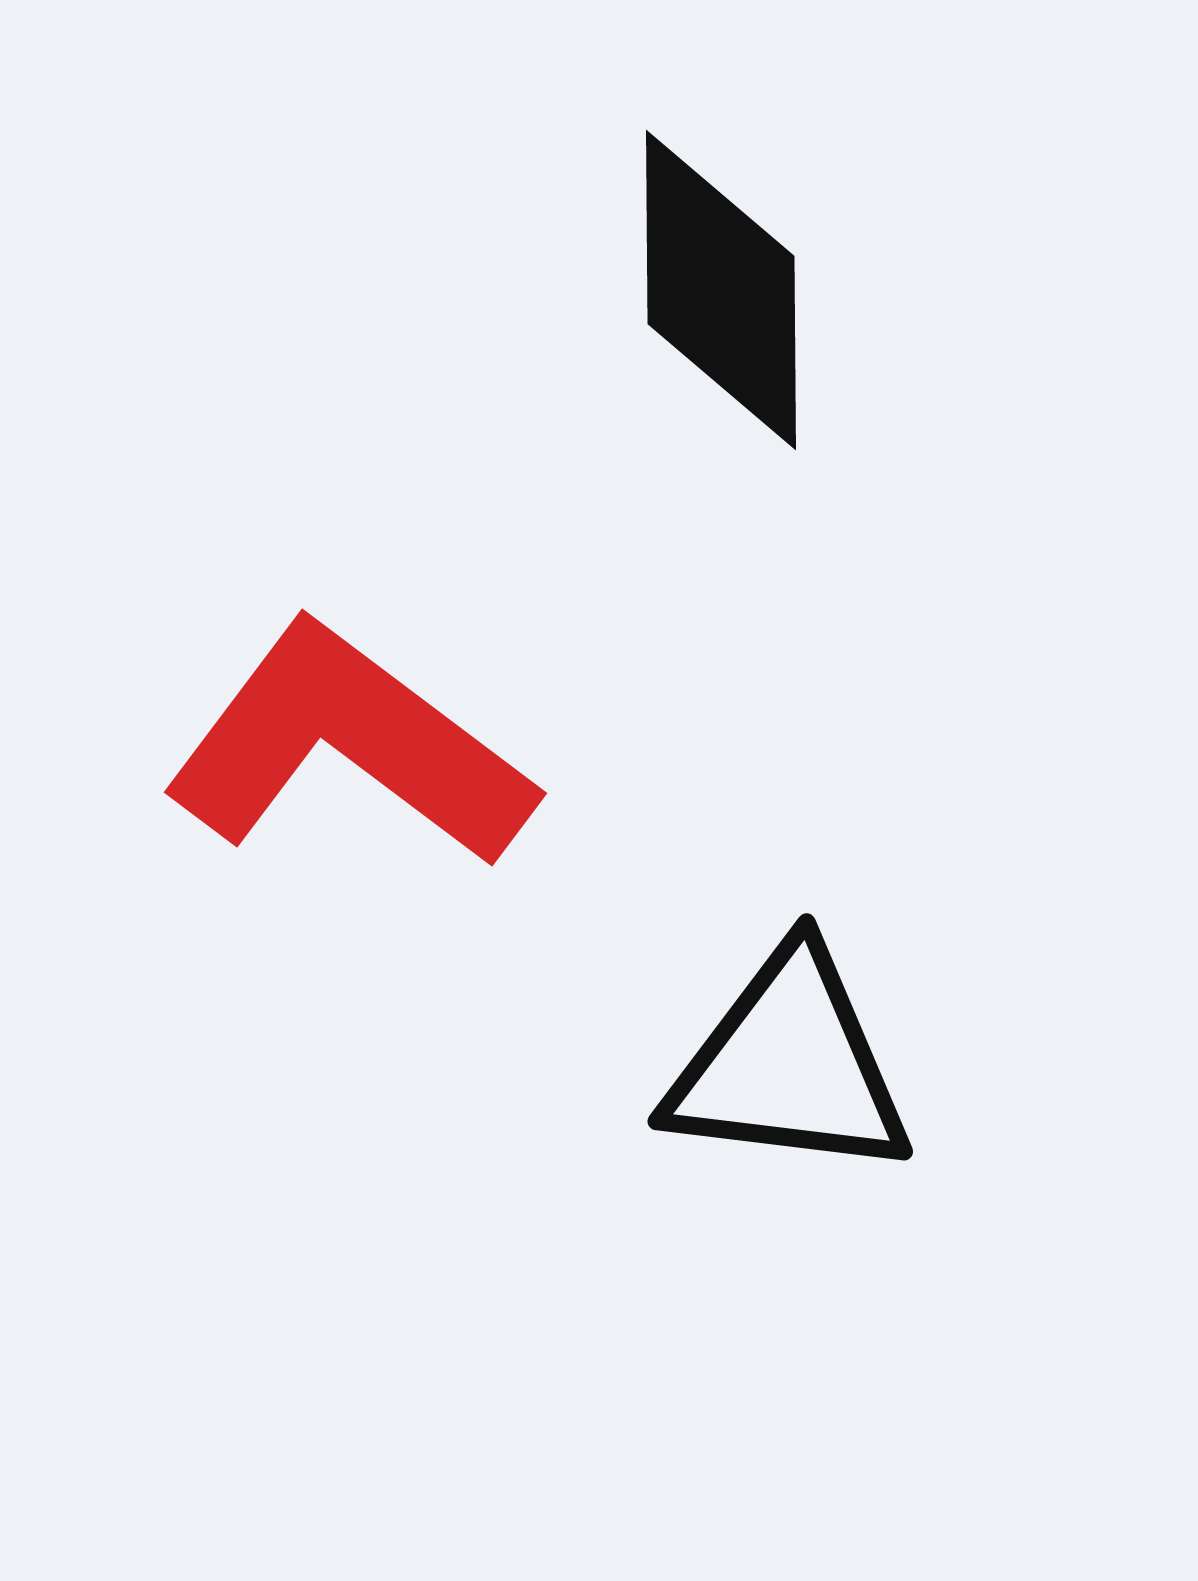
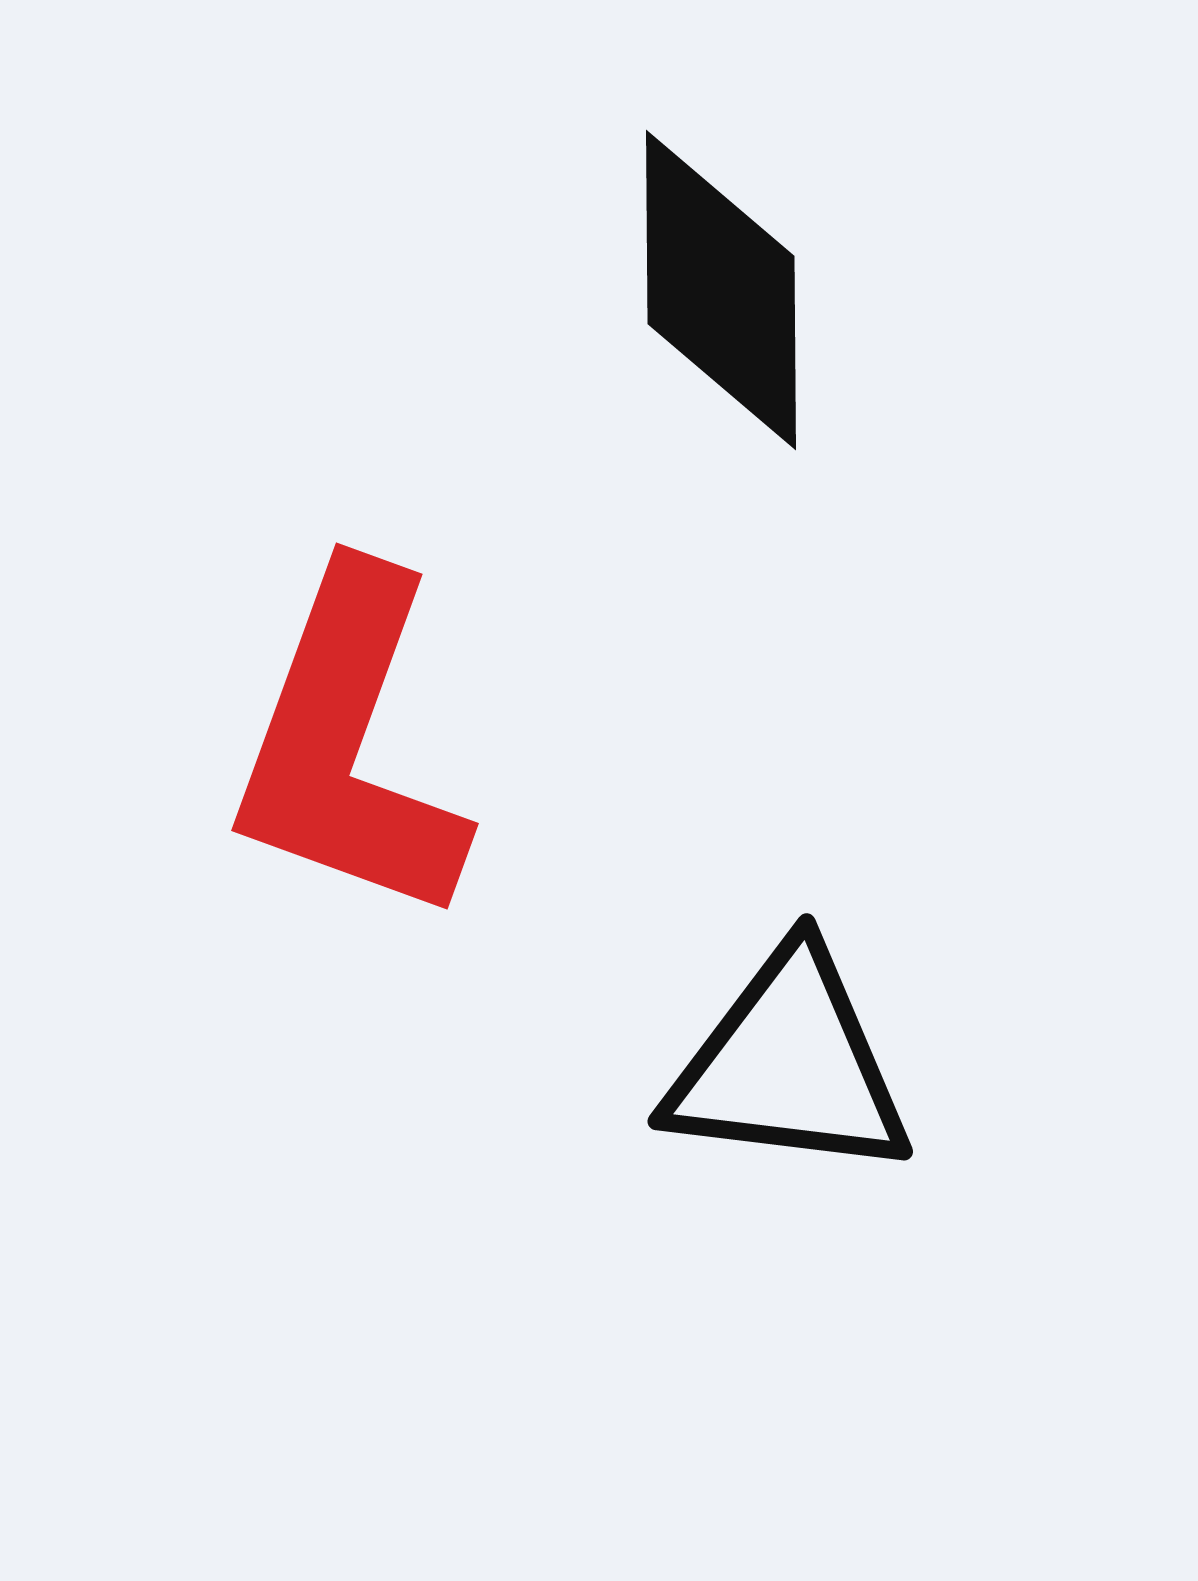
red L-shape: rotated 107 degrees counterclockwise
